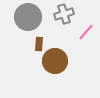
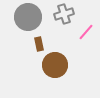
brown rectangle: rotated 16 degrees counterclockwise
brown circle: moved 4 px down
